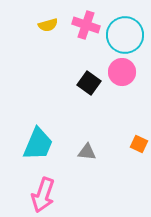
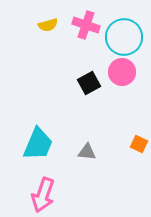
cyan circle: moved 1 px left, 2 px down
black square: rotated 25 degrees clockwise
